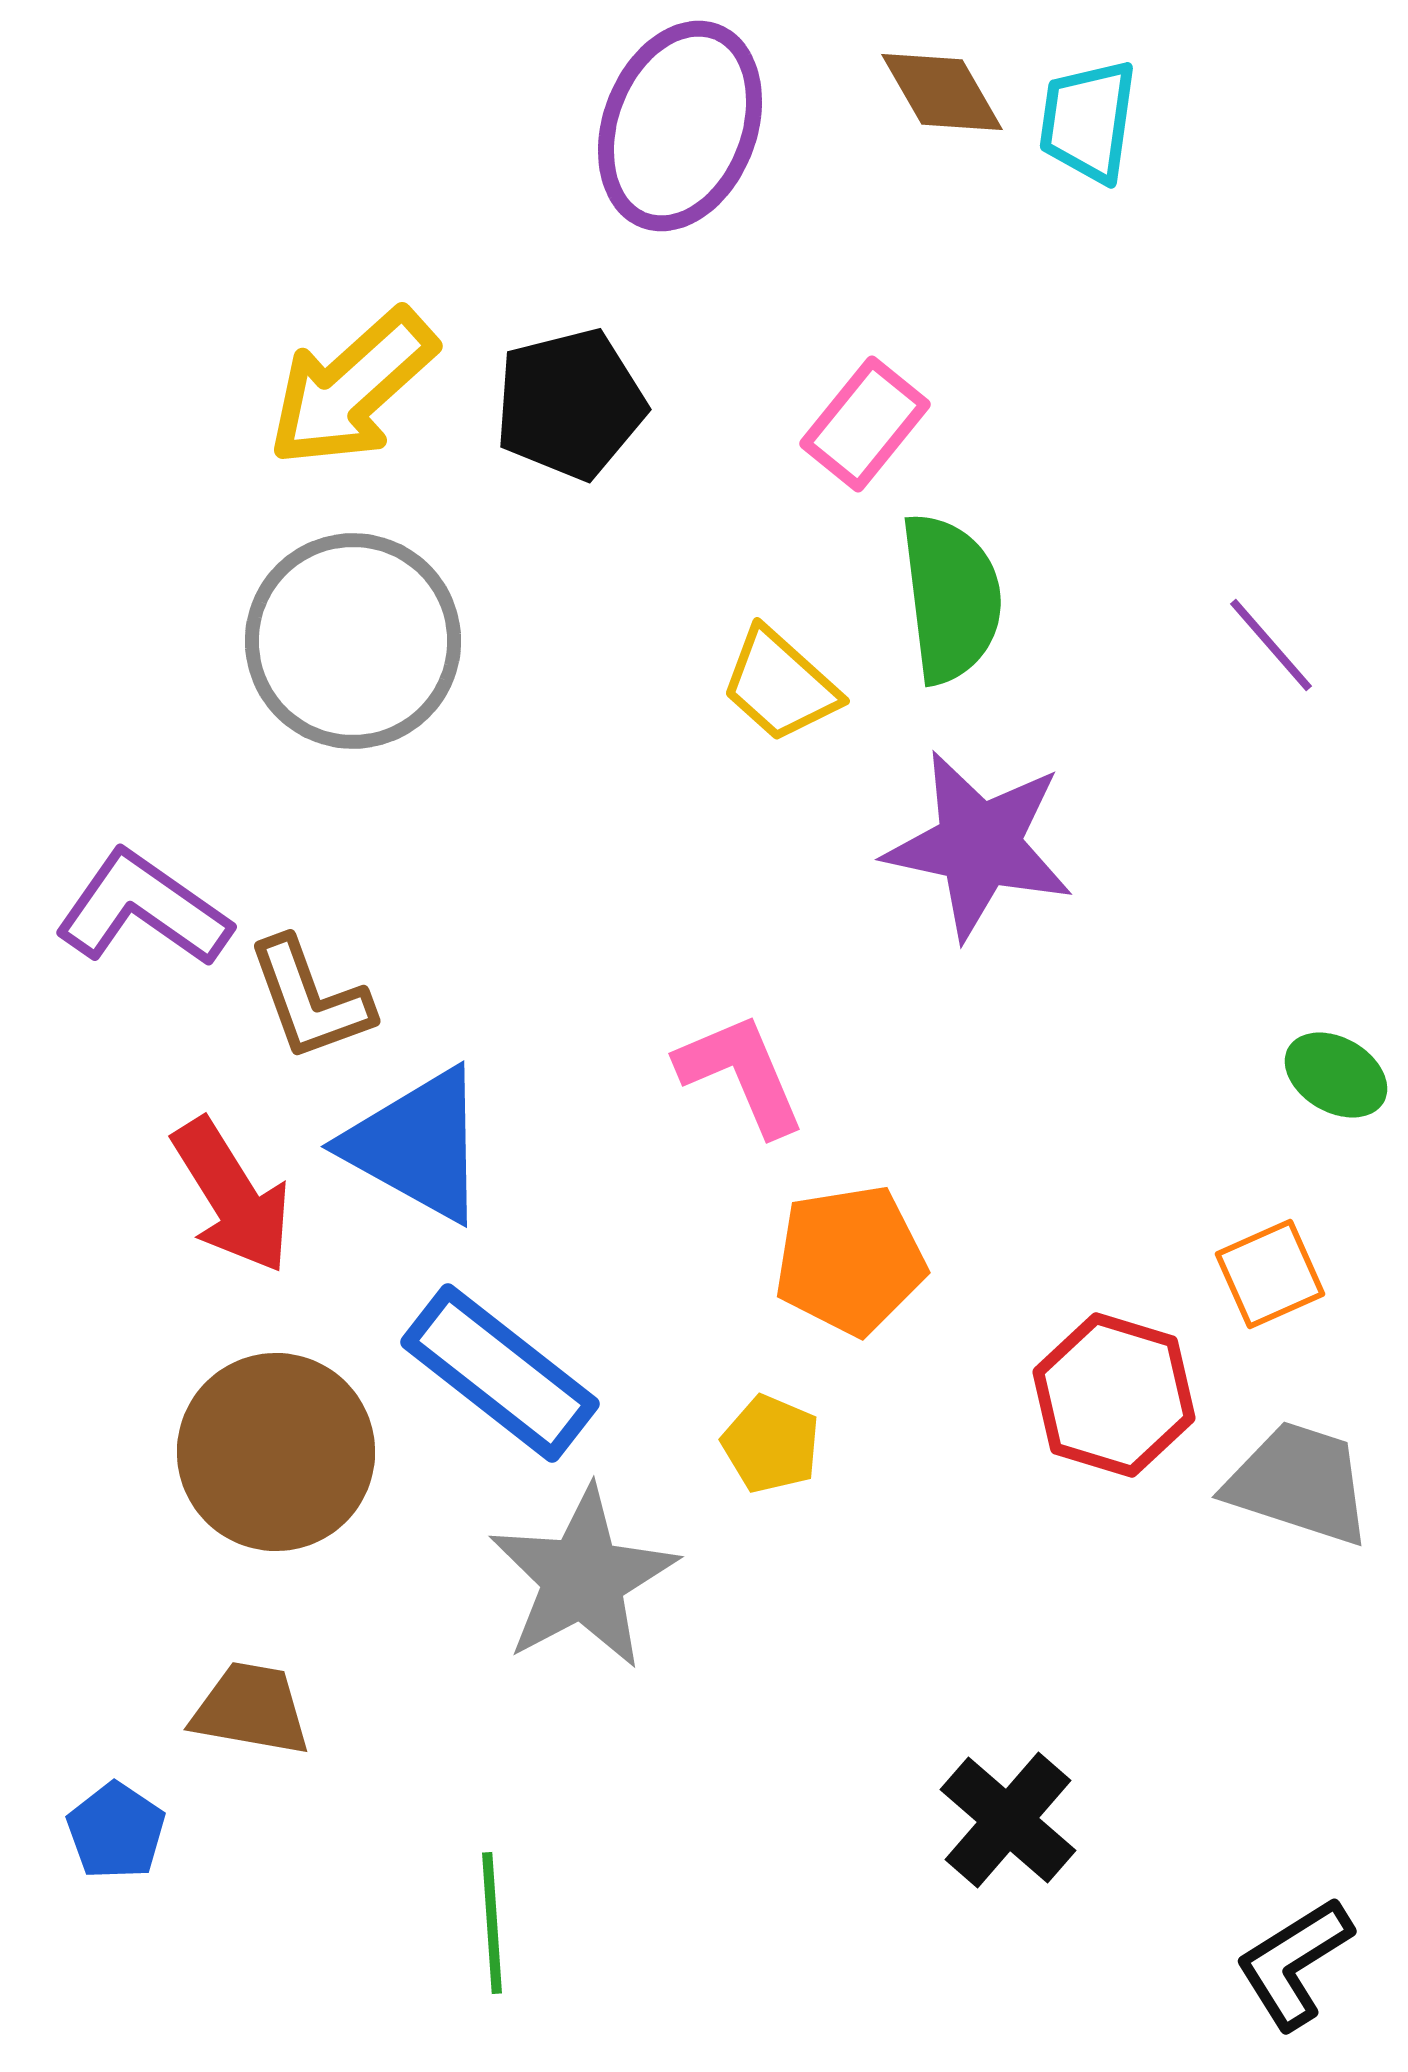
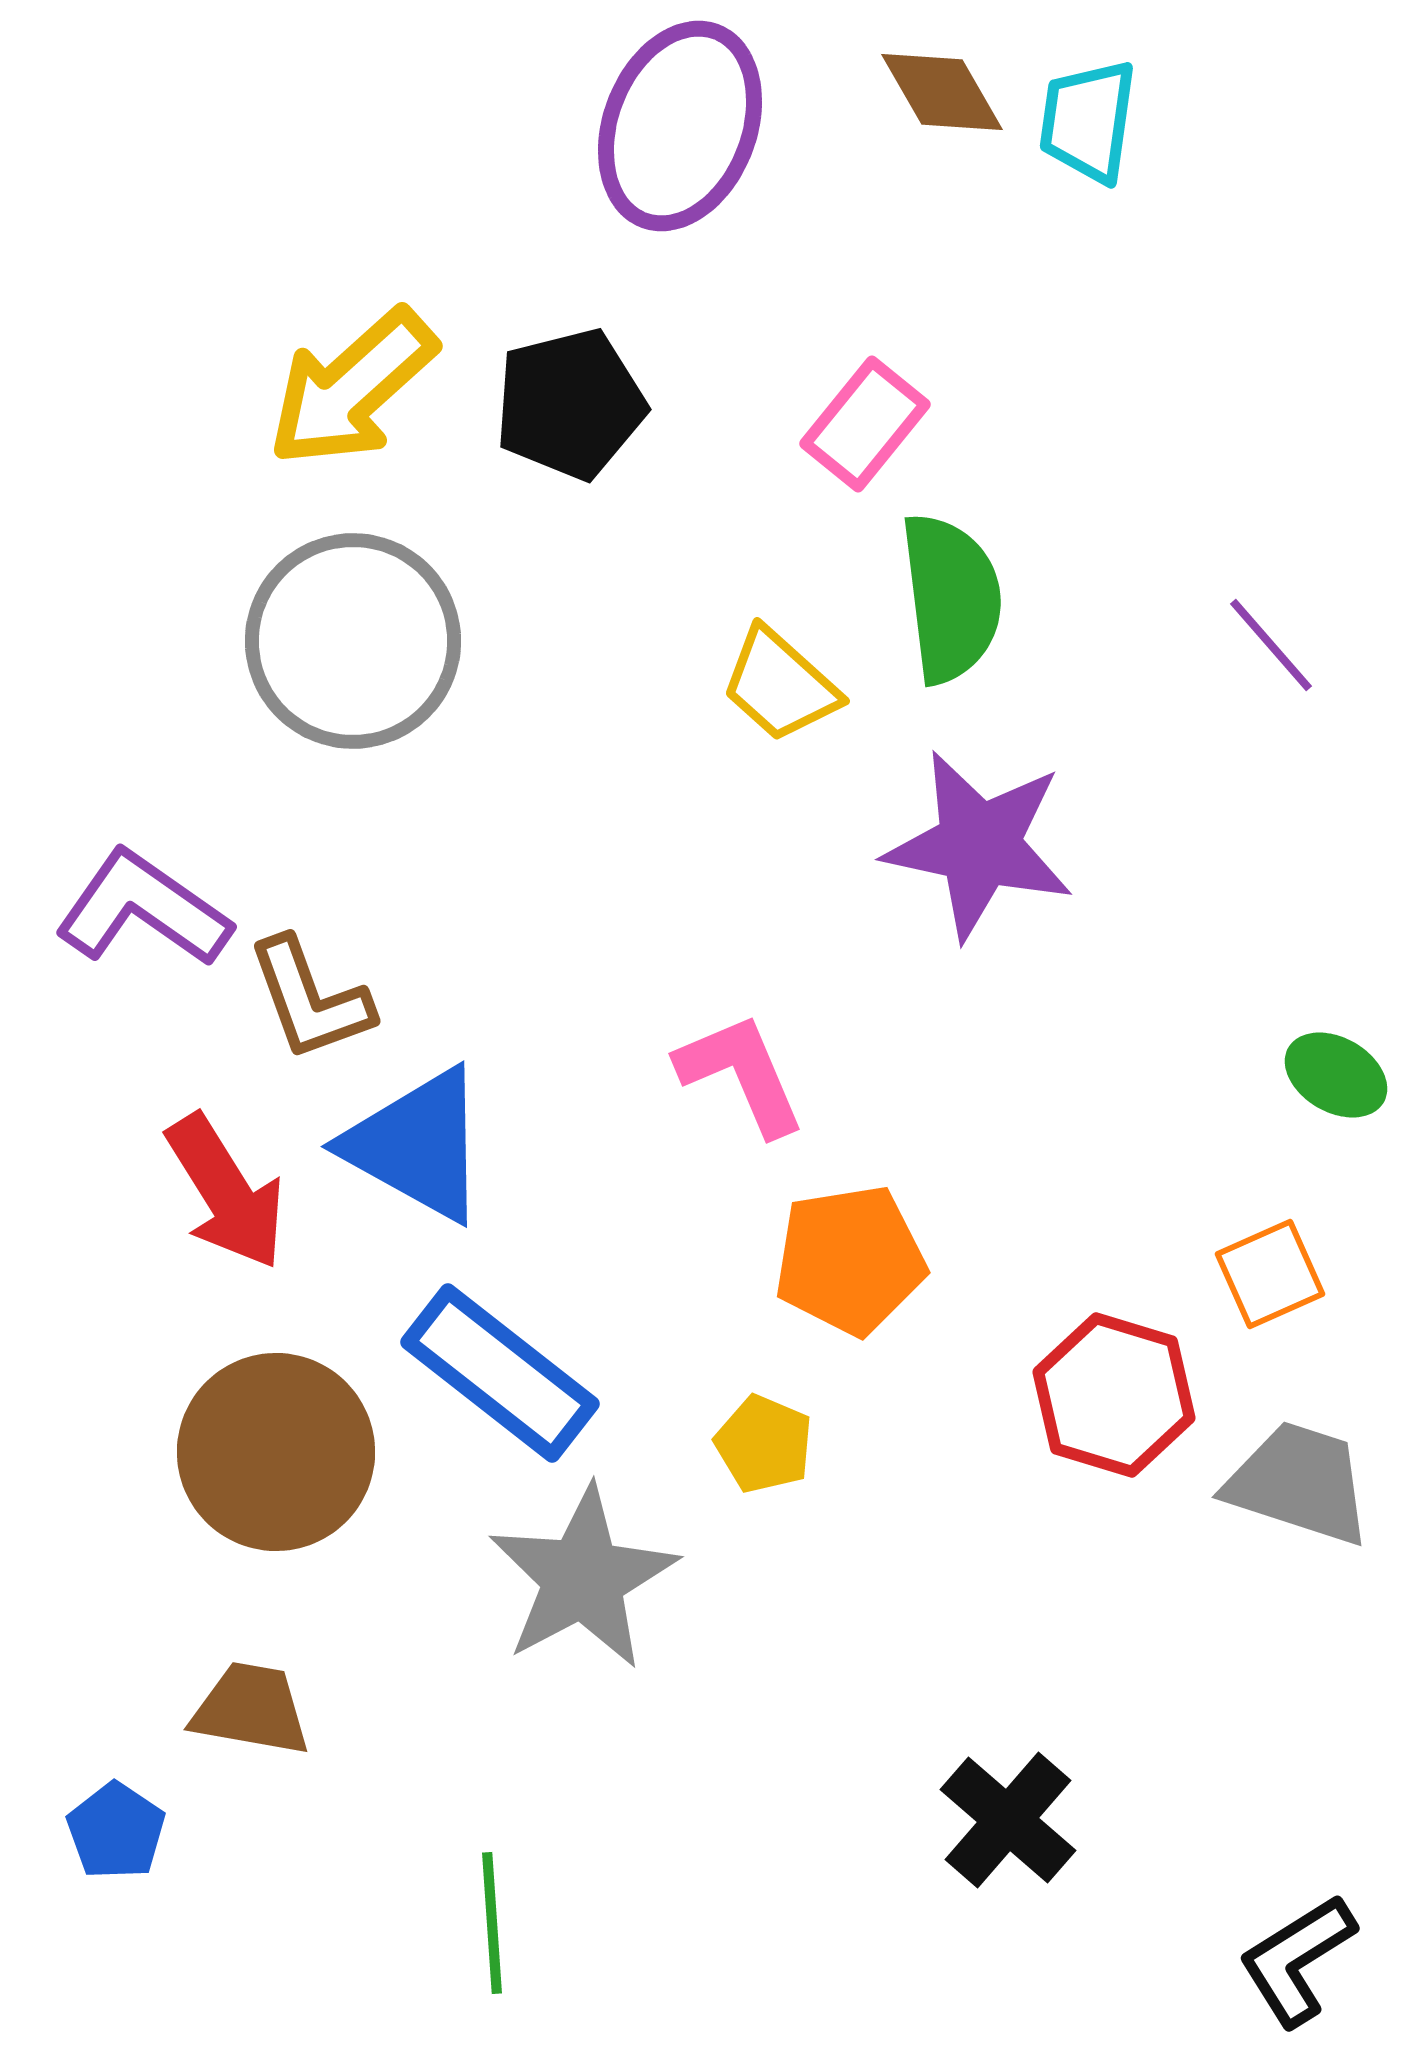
red arrow: moved 6 px left, 4 px up
yellow pentagon: moved 7 px left
black L-shape: moved 3 px right, 3 px up
